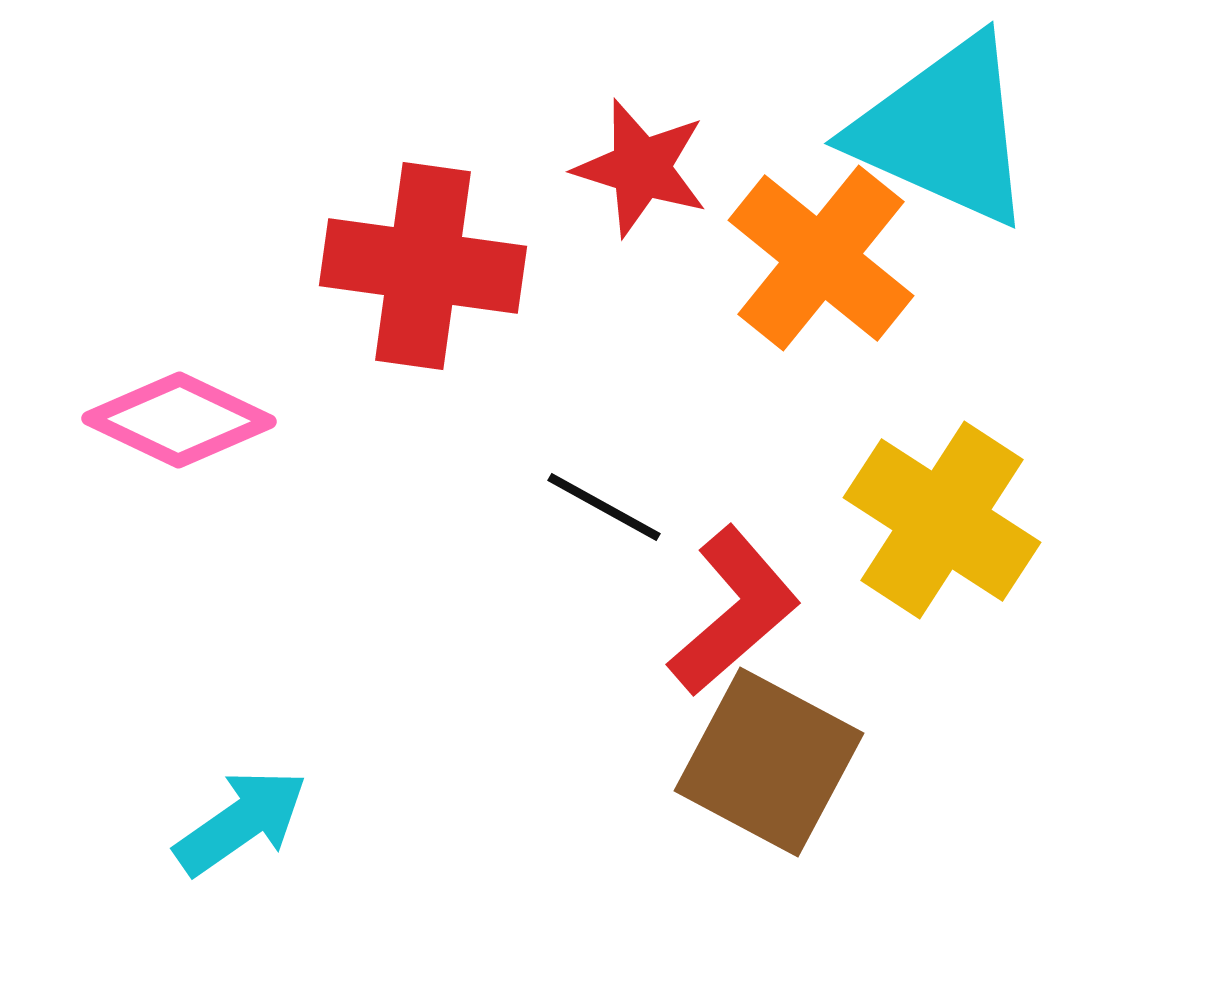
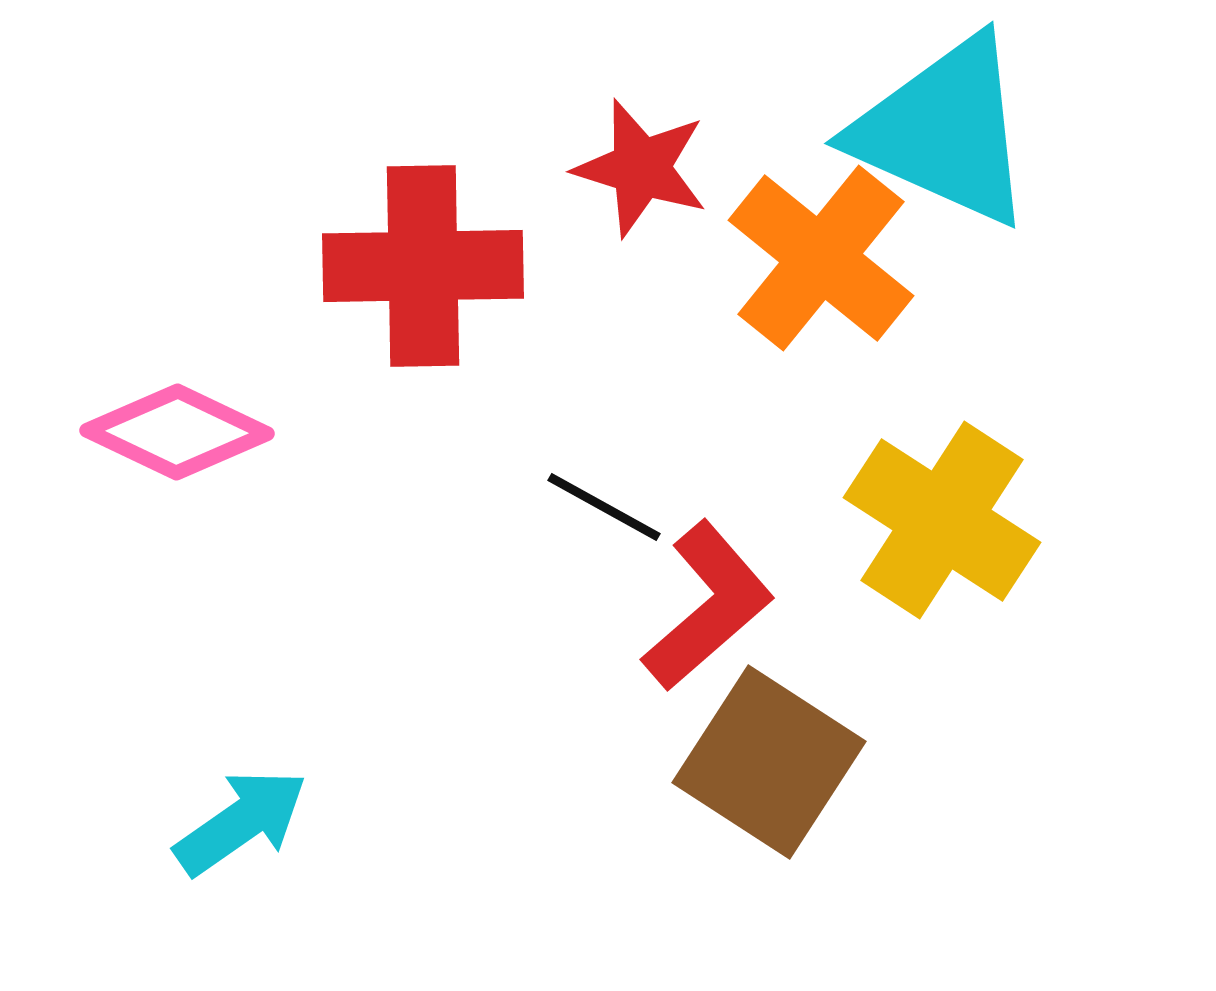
red cross: rotated 9 degrees counterclockwise
pink diamond: moved 2 px left, 12 px down
red L-shape: moved 26 px left, 5 px up
brown square: rotated 5 degrees clockwise
